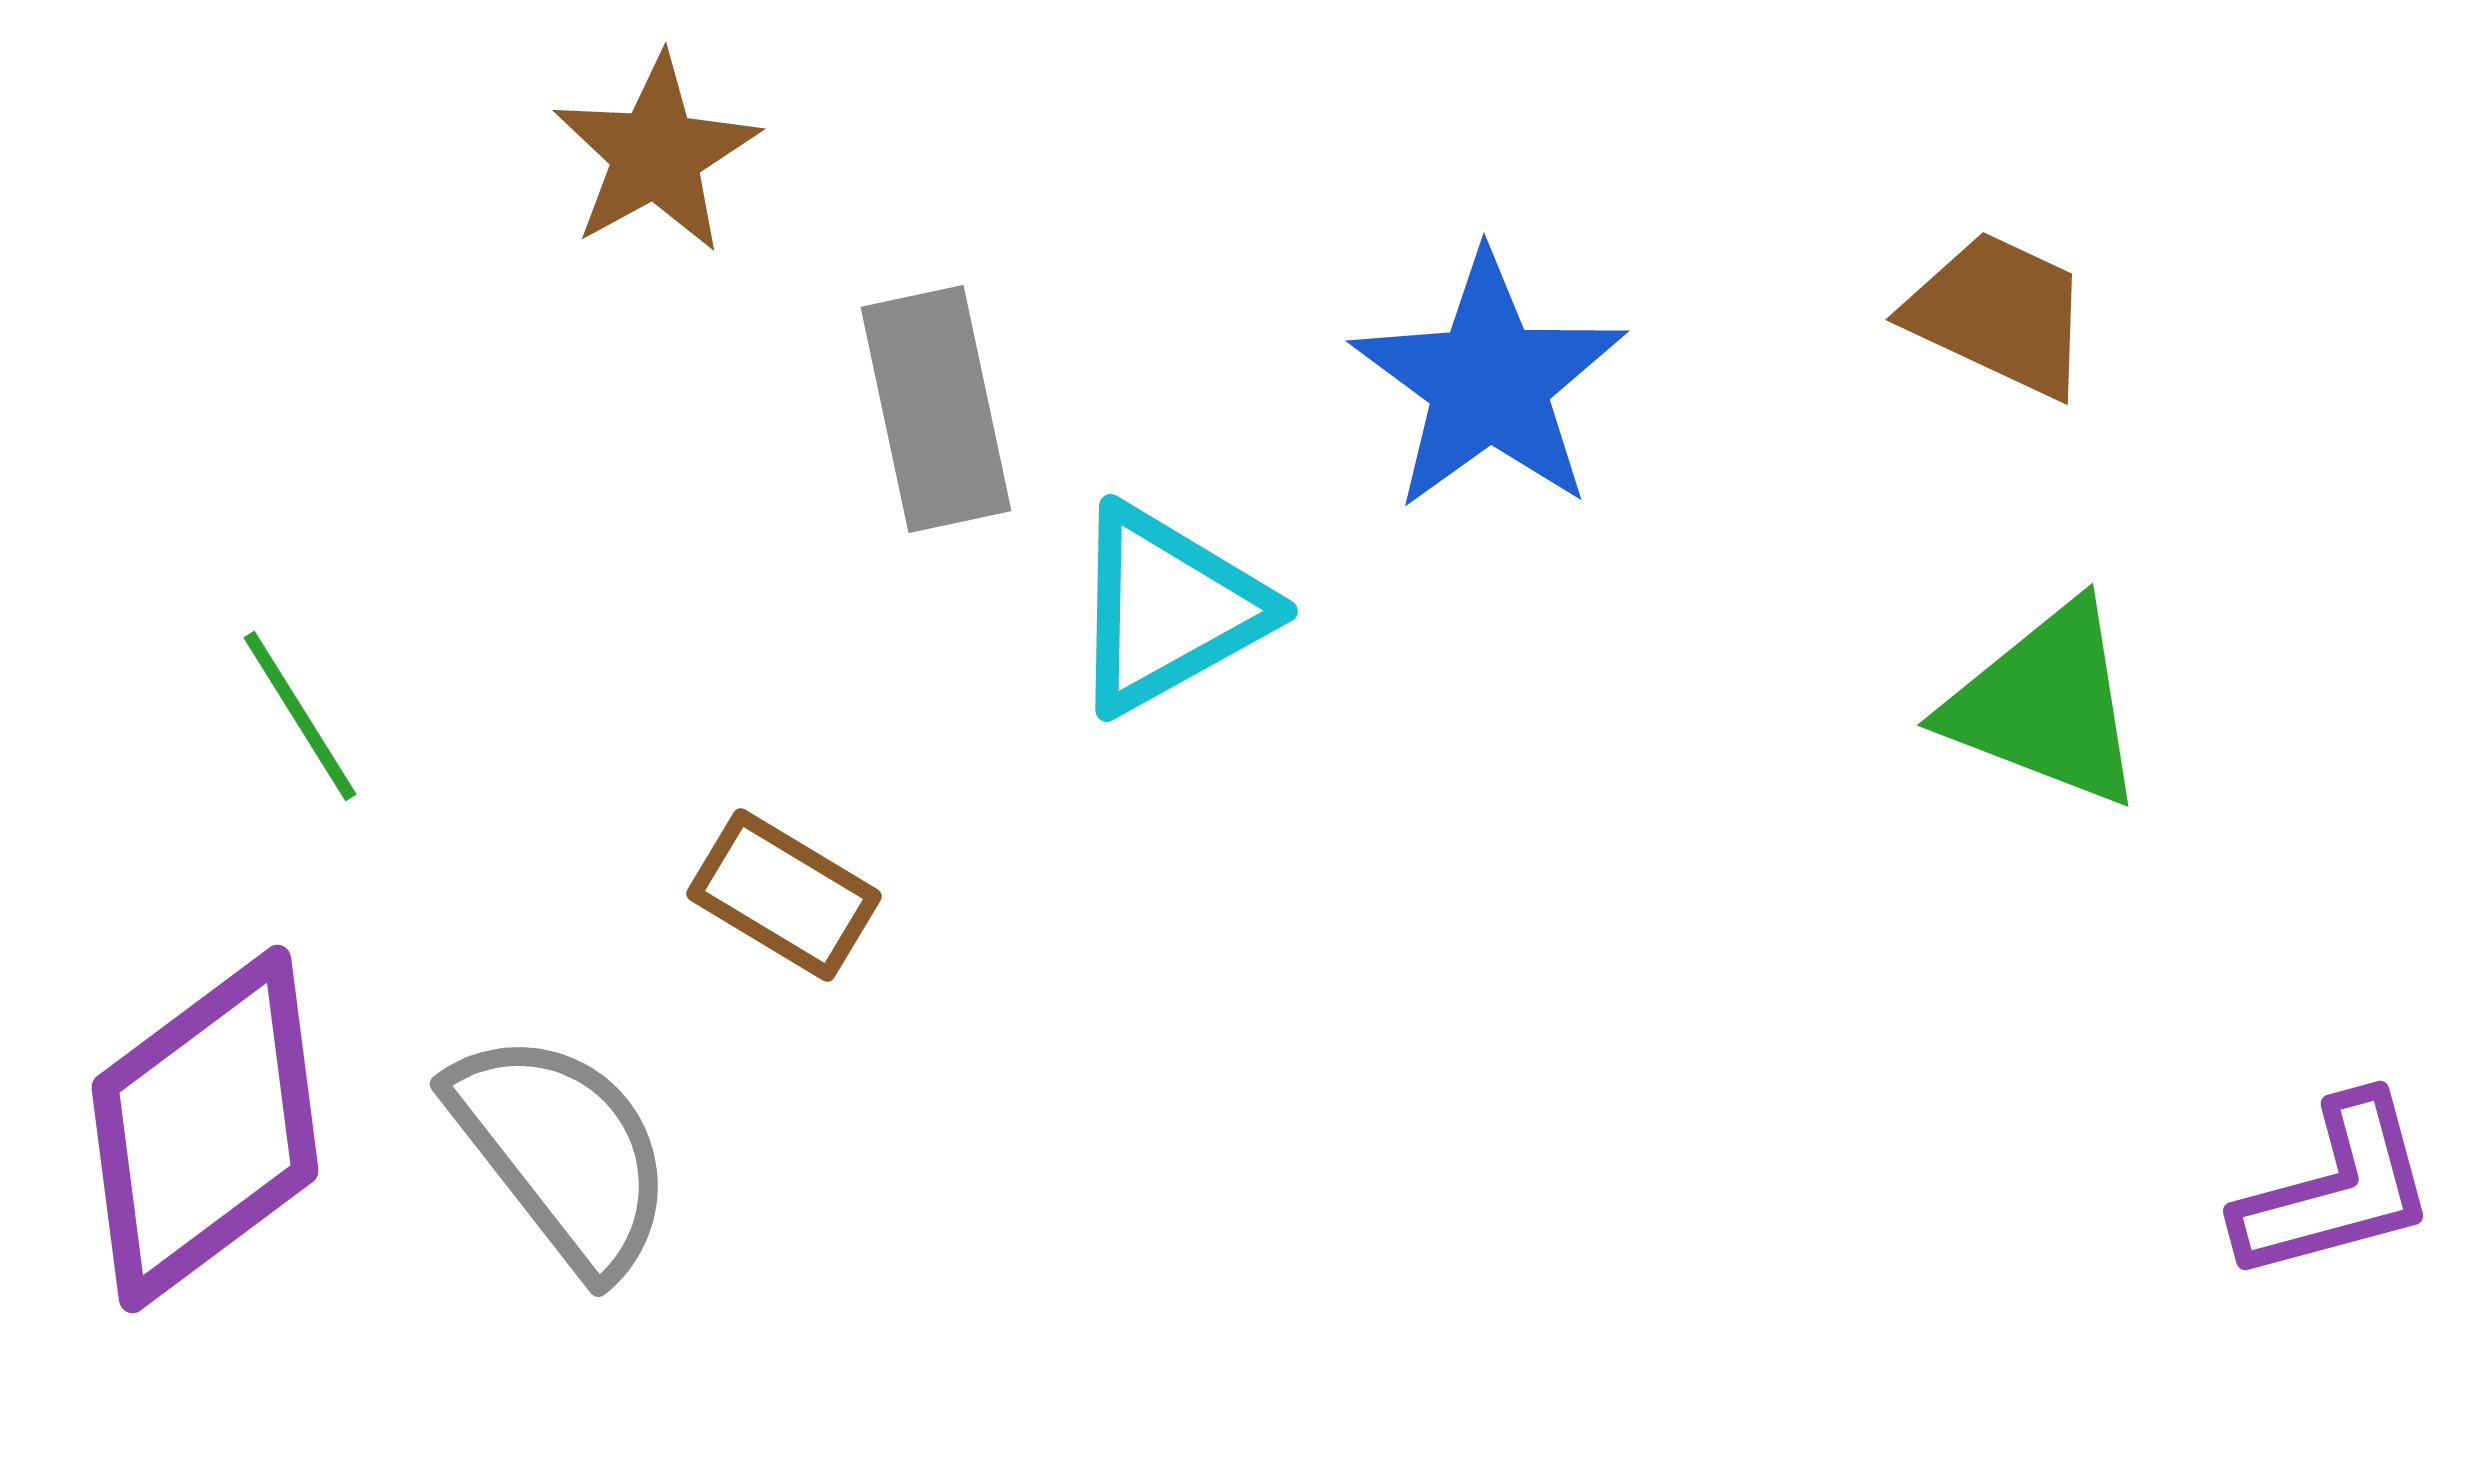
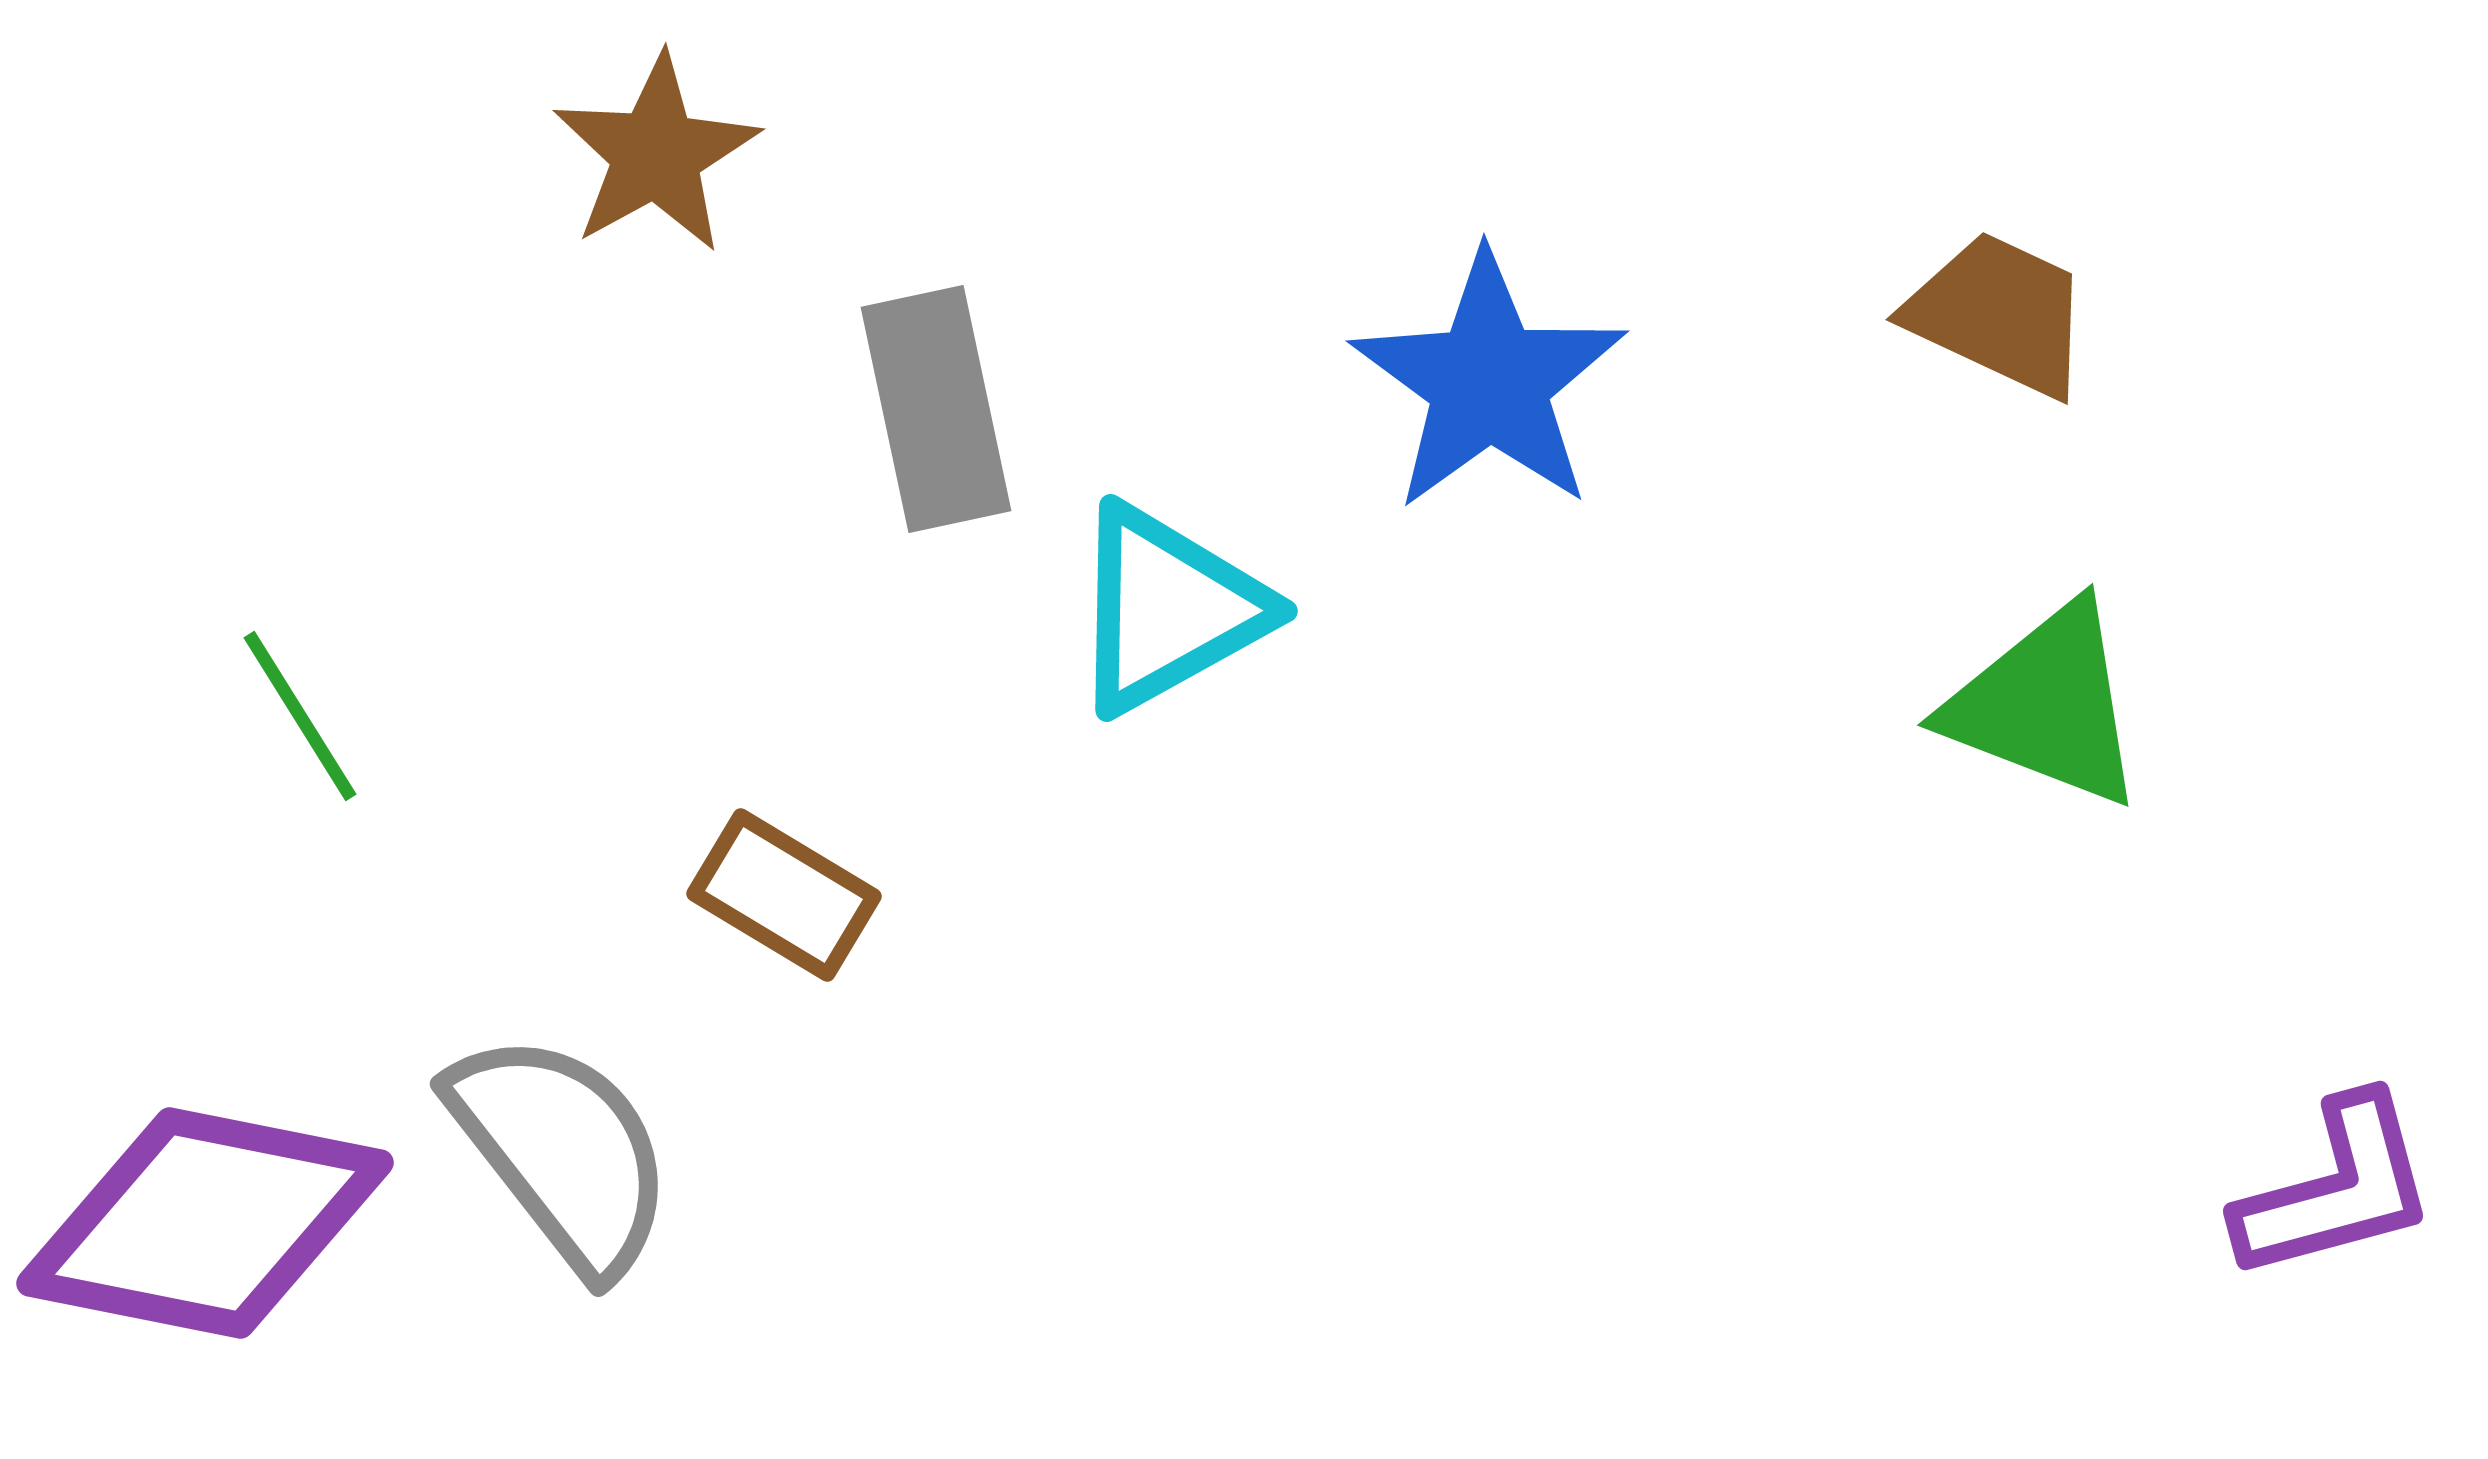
purple diamond: moved 94 px down; rotated 48 degrees clockwise
